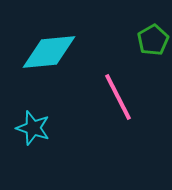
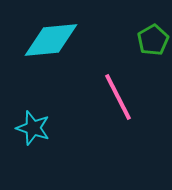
cyan diamond: moved 2 px right, 12 px up
